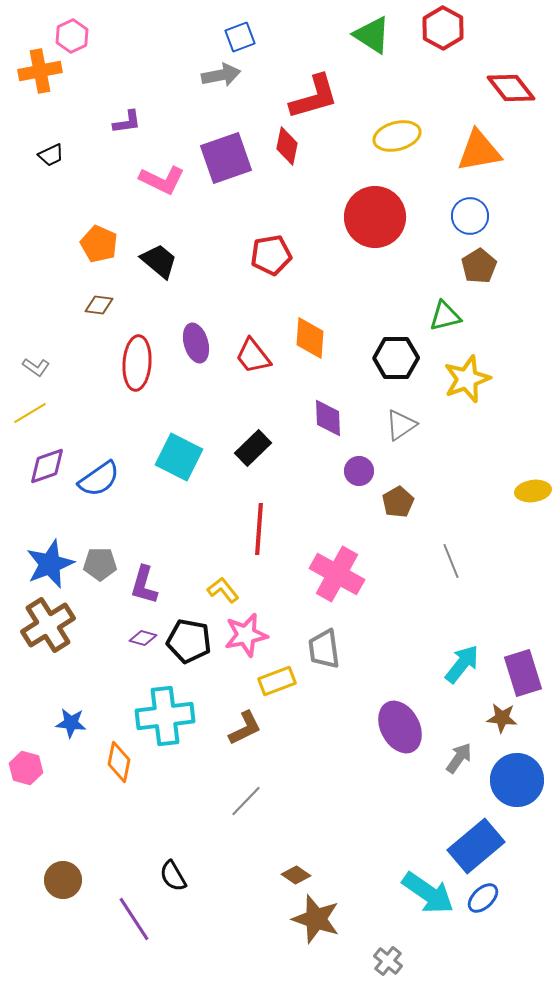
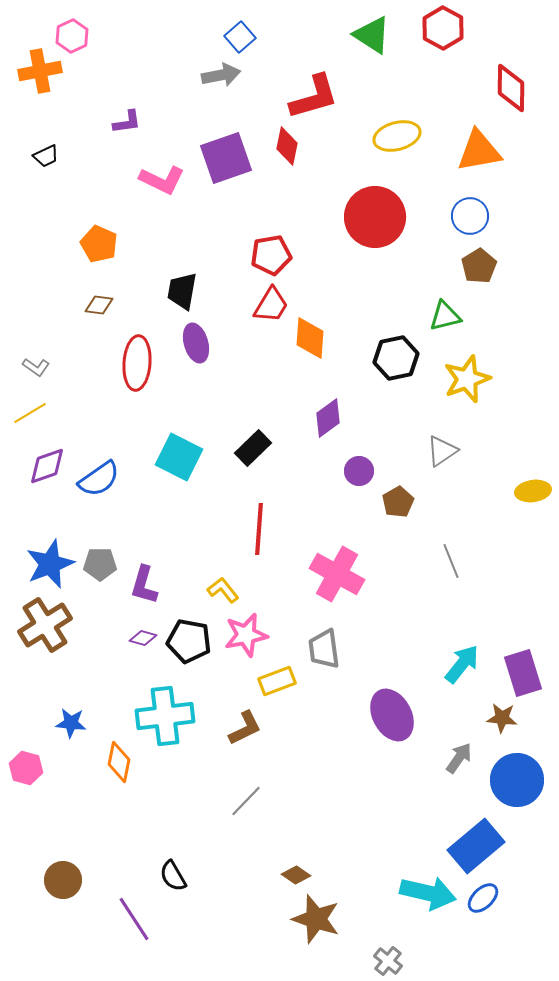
blue square at (240, 37): rotated 20 degrees counterclockwise
red diamond at (511, 88): rotated 39 degrees clockwise
black trapezoid at (51, 155): moved 5 px left, 1 px down
black trapezoid at (159, 261): moved 23 px right, 30 px down; rotated 120 degrees counterclockwise
red trapezoid at (253, 356): moved 18 px right, 51 px up; rotated 111 degrees counterclockwise
black hexagon at (396, 358): rotated 12 degrees counterclockwise
purple diamond at (328, 418): rotated 57 degrees clockwise
gray triangle at (401, 425): moved 41 px right, 26 px down
brown cross at (48, 625): moved 3 px left
purple ellipse at (400, 727): moved 8 px left, 12 px up
cyan arrow at (428, 893): rotated 22 degrees counterclockwise
